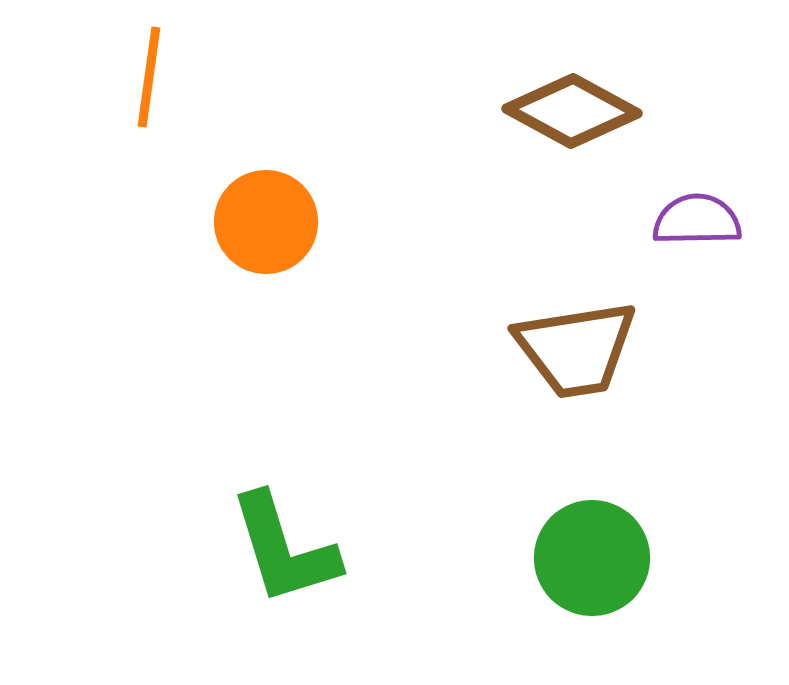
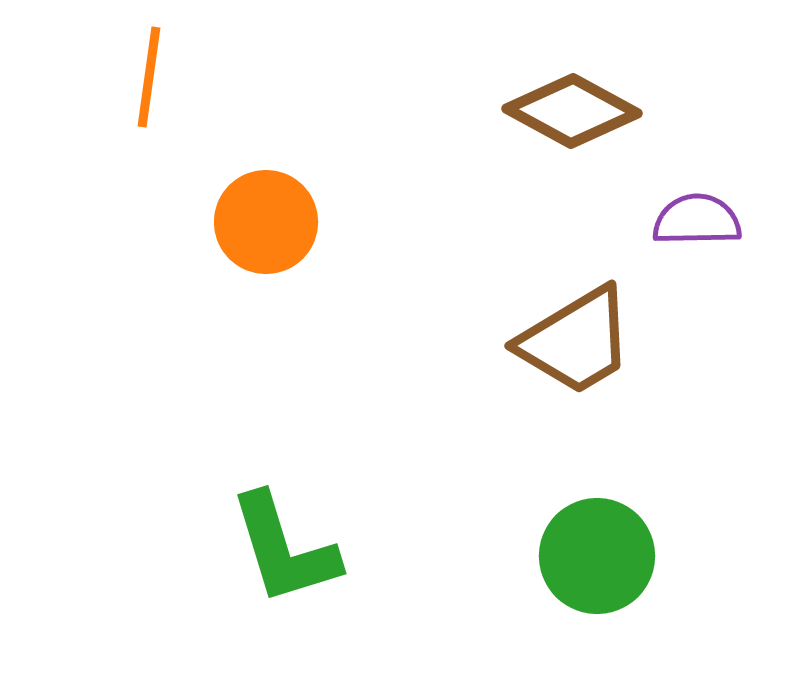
brown trapezoid: moved 8 px up; rotated 22 degrees counterclockwise
green circle: moved 5 px right, 2 px up
